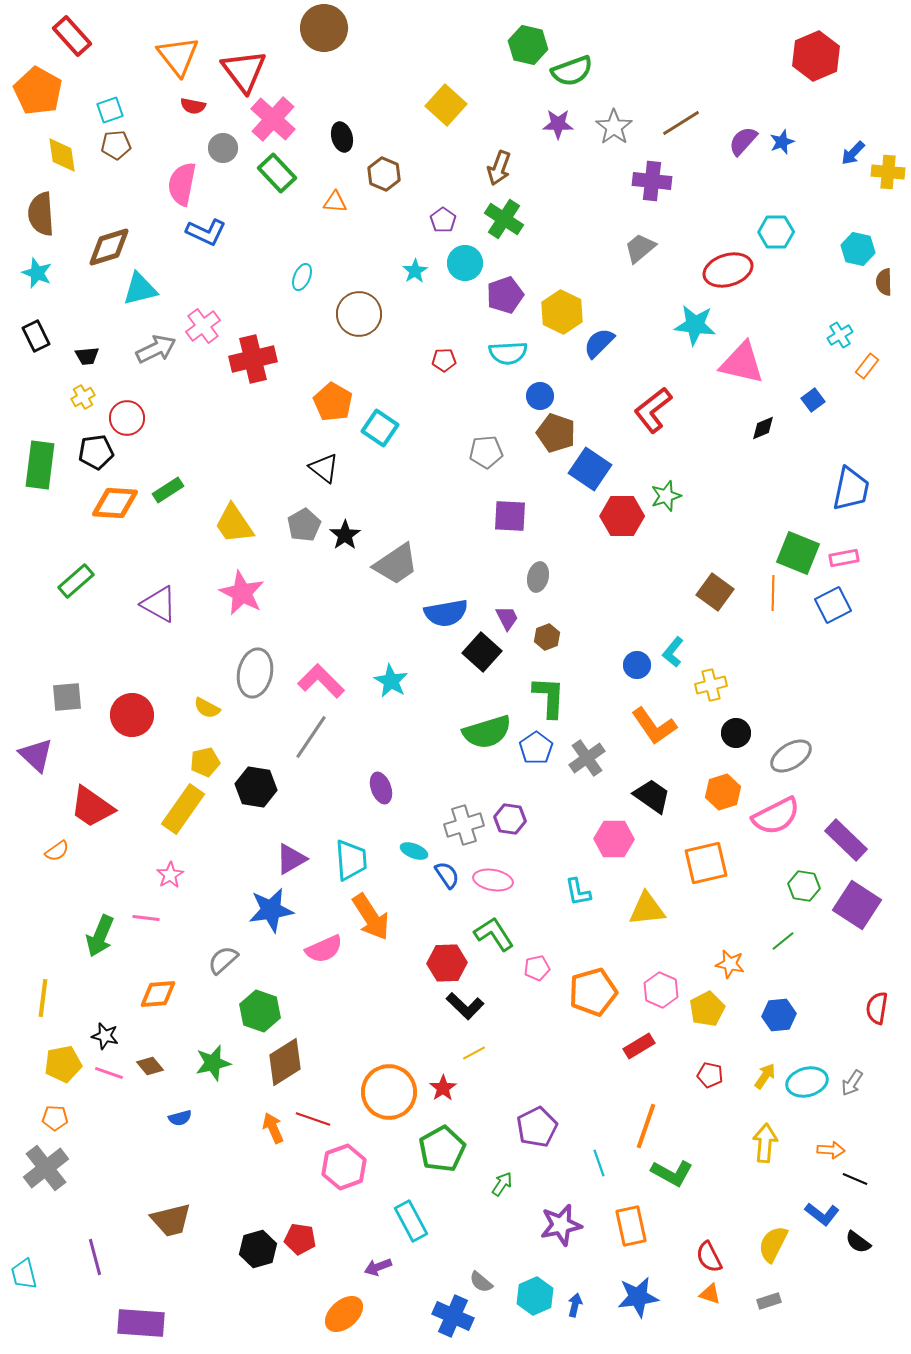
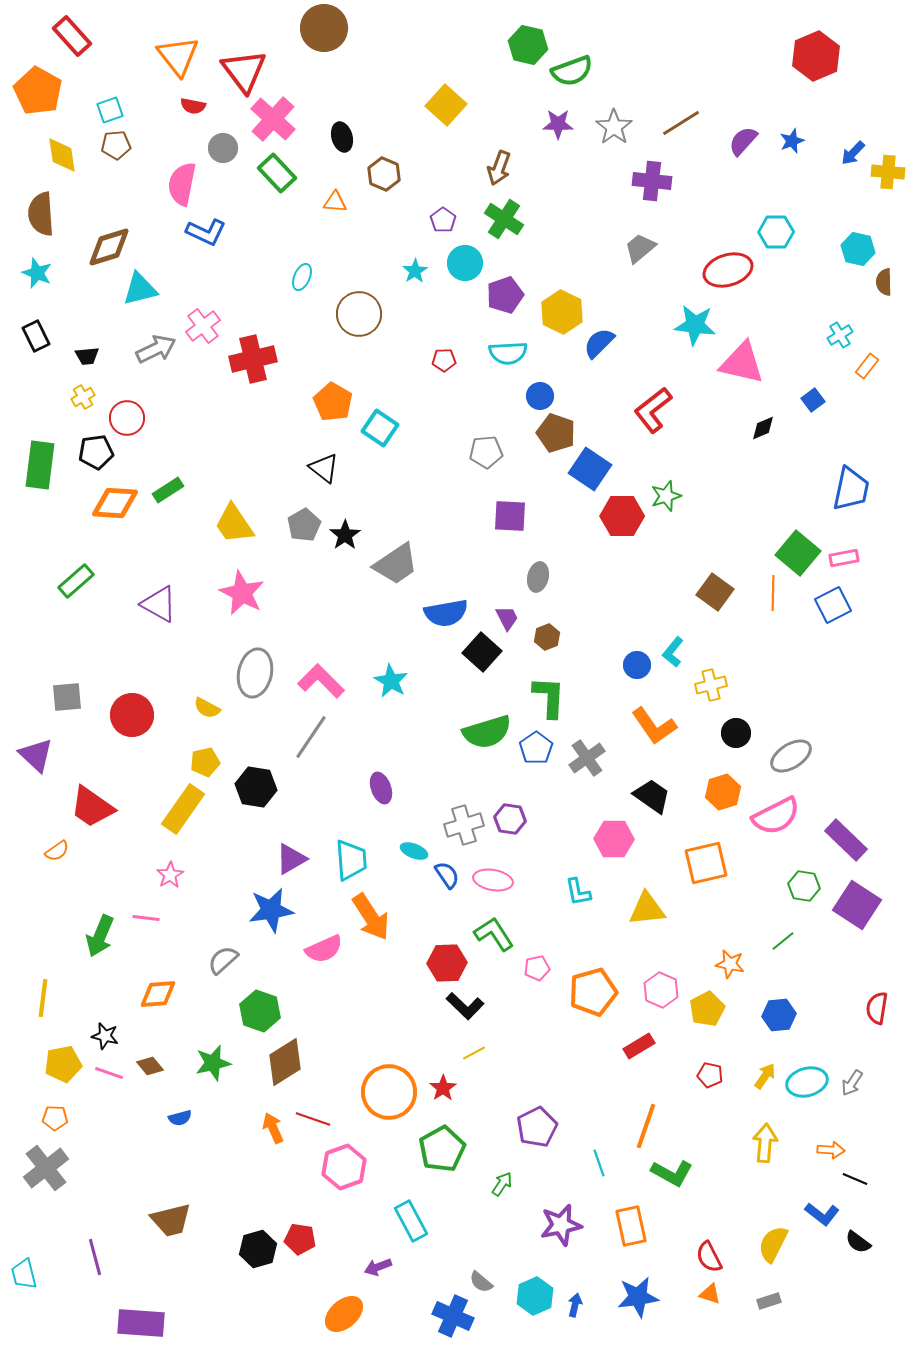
blue star at (782, 142): moved 10 px right, 1 px up
green square at (798, 553): rotated 18 degrees clockwise
